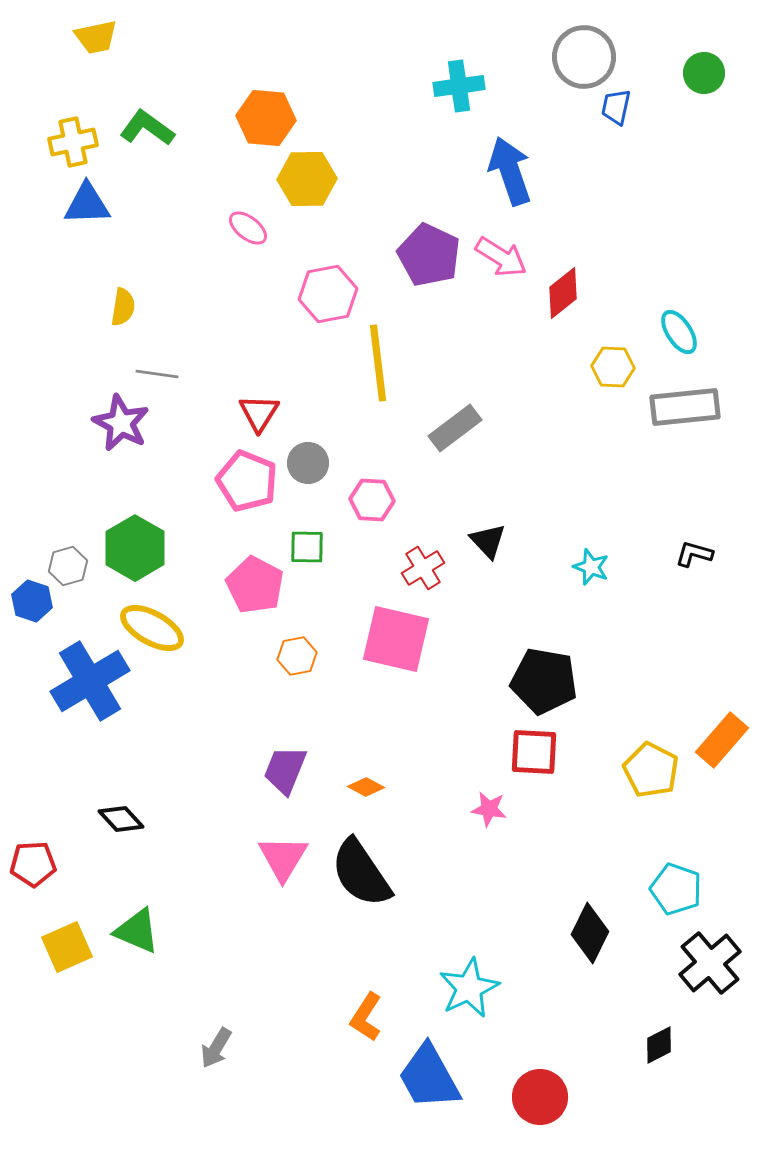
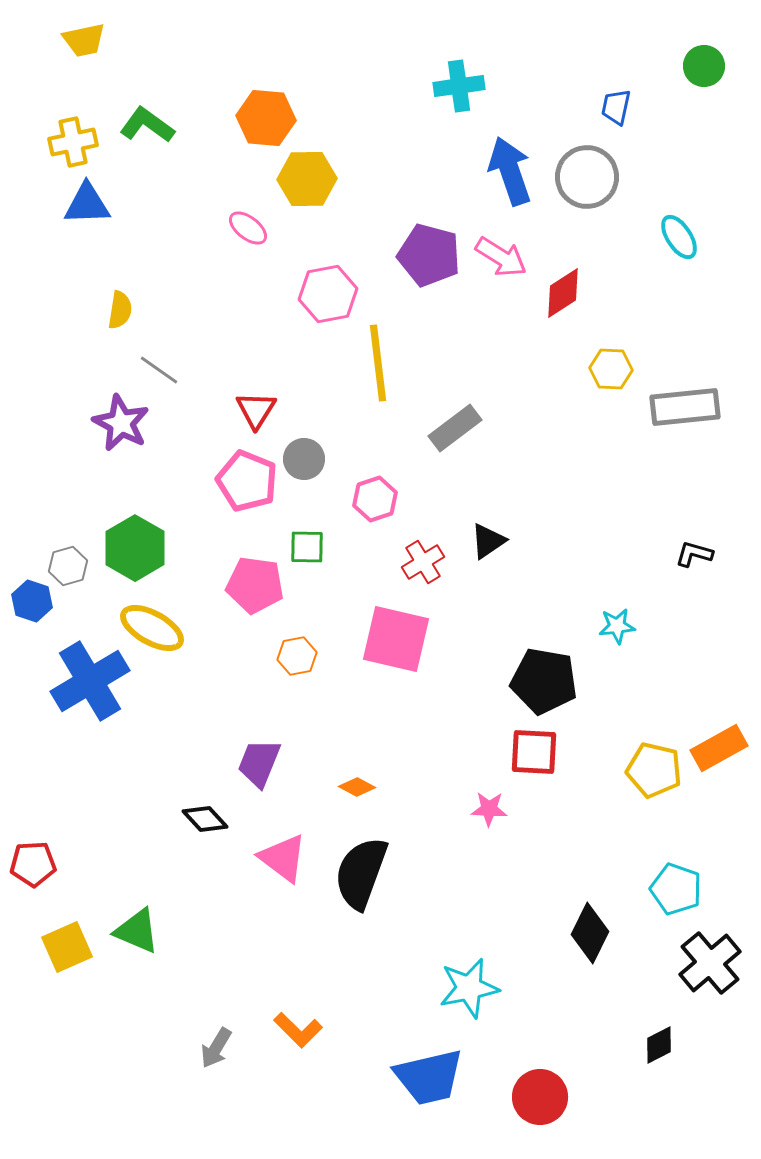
yellow trapezoid at (96, 37): moved 12 px left, 3 px down
gray circle at (584, 57): moved 3 px right, 120 px down
green circle at (704, 73): moved 7 px up
green L-shape at (147, 128): moved 3 px up
purple pentagon at (429, 255): rotated 10 degrees counterclockwise
red diamond at (563, 293): rotated 6 degrees clockwise
yellow semicircle at (123, 307): moved 3 px left, 3 px down
cyan ellipse at (679, 332): moved 95 px up
yellow hexagon at (613, 367): moved 2 px left, 2 px down
gray line at (157, 374): moved 2 px right, 4 px up; rotated 27 degrees clockwise
red triangle at (259, 413): moved 3 px left, 3 px up
gray circle at (308, 463): moved 4 px left, 4 px up
pink hexagon at (372, 500): moved 3 px right, 1 px up; rotated 21 degrees counterclockwise
black triangle at (488, 541): rotated 39 degrees clockwise
cyan star at (591, 567): moved 26 px right, 59 px down; rotated 27 degrees counterclockwise
red cross at (423, 568): moved 6 px up
pink pentagon at (255, 585): rotated 20 degrees counterclockwise
orange rectangle at (722, 740): moved 3 px left, 8 px down; rotated 20 degrees clockwise
purple trapezoid at (285, 770): moved 26 px left, 7 px up
yellow pentagon at (651, 770): moved 3 px right; rotated 14 degrees counterclockwise
orange diamond at (366, 787): moved 9 px left
pink star at (489, 809): rotated 6 degrees counterclockwise
black diamond at (121, 819): moved 84 px right
pink triangle at (283, 858): rotated 24 degrees counterclockwise
black semicircle at (361, 873): rotated 54 degrees clockwise
cyan star at (469, 988): rotated 14 degrees clockwise
orange L-shape at (366, 1017): moved 68 px left, 13 px down; rotated 78 degrees counterclockwise
blue trapezoid at (429, 1077): rotated 74 degrees counterclockwise
